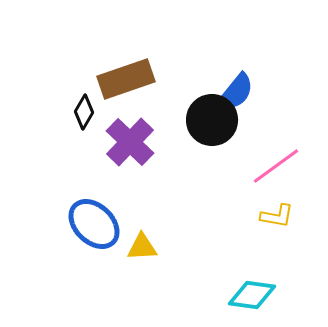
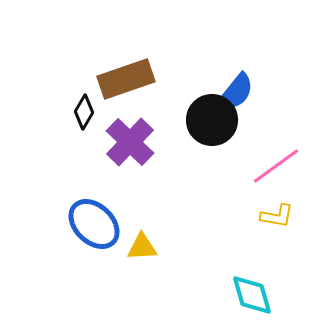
cyan diamond: rotated 66 degrees clockwise
